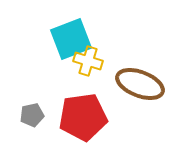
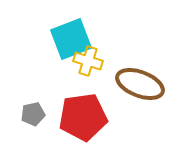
gray pentagon: moved 1 px right, 1 px up
